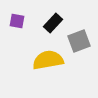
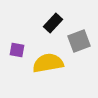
purple square: moved 29 px down
yellow semicircle: moved 3 px down
